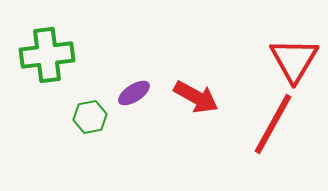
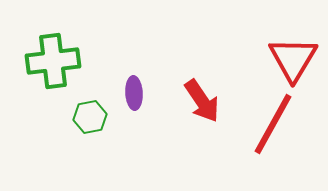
green cross: moved 6 px right, 6 px down
red triangle: moved 1 px left, 1 px up
purple ellipse: rotated 60 degrees counterclockwise
red arrow: moved 6 px right, 4 px down; rotated 27 degrees clockwise
